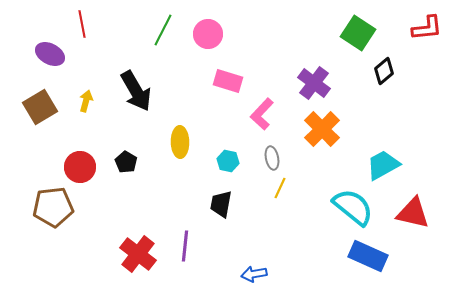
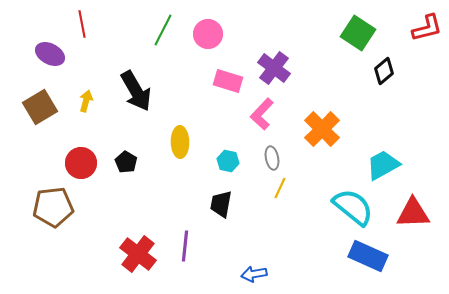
red L-shape: rotated 8 degrees counterclockwise
purple cross: moved 40 px left, 15 px up
red circle: moved 1 px right, 4 px up
red triangle: rotated 15 degrees counterclockwise
